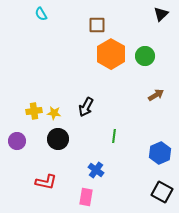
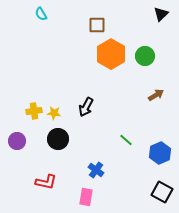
green line: moved 12 px right, 4 px down; rotated 56 degrees counterclockwise
